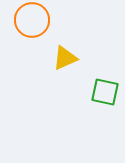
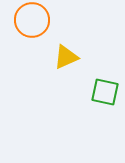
yellow triangle: moved 1 px right, 1 px up
